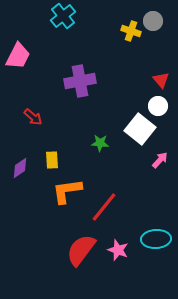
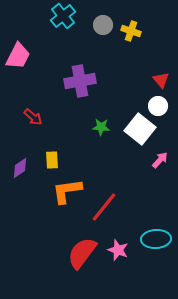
gray circle: moved 50 px left, 4 px down
green star: moved 1 px right, 16 px up
red semicircle: moved 1 px right, 3 px down
